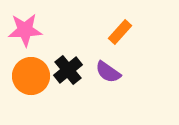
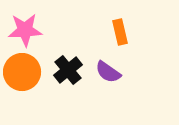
orange rectangle: rotated 55 degrees counterclockwise
orange circle: moved 9 px left, 4 px up
